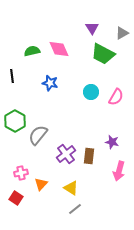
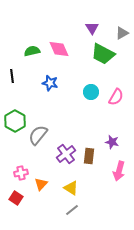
gray line: moved 3 px left, 1 px down
